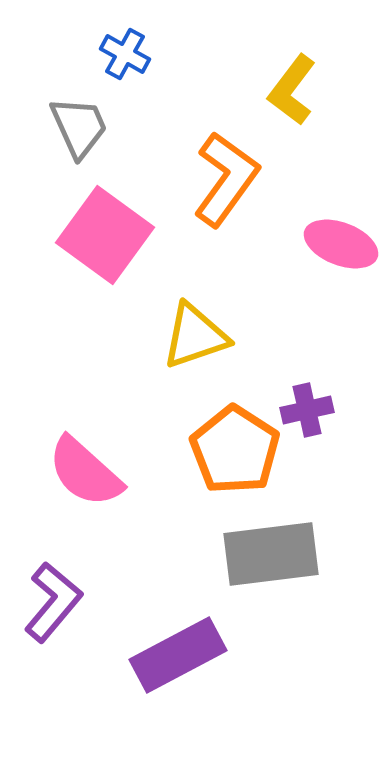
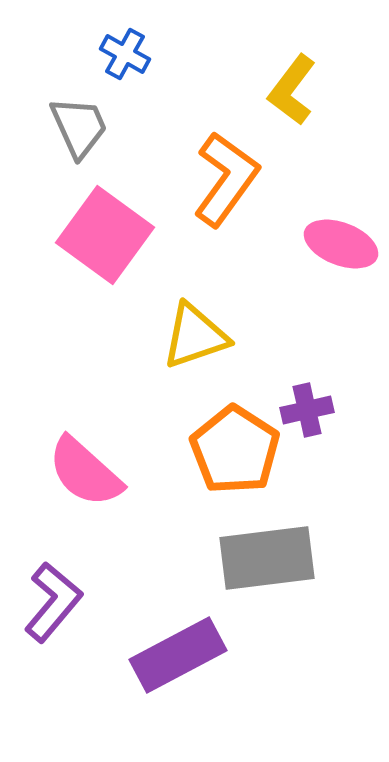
gray rectangle: moved 4 px left, 4 px down
